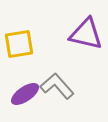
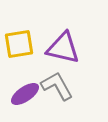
purple triangle: moved 23 px left, 14 px down
gray L-shape: rotated 12 degrees clockwise
